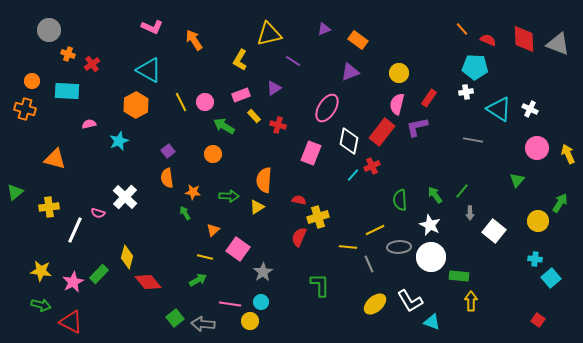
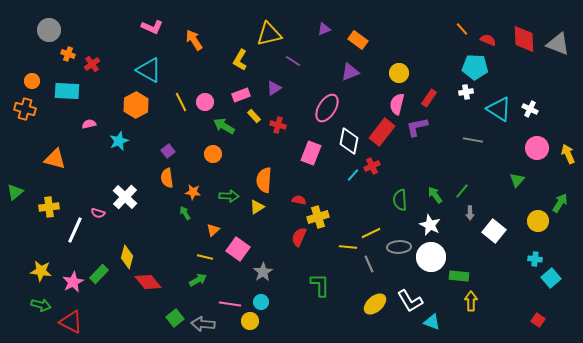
yellow line at (375, 230): moved 4 px left, 3 px down
